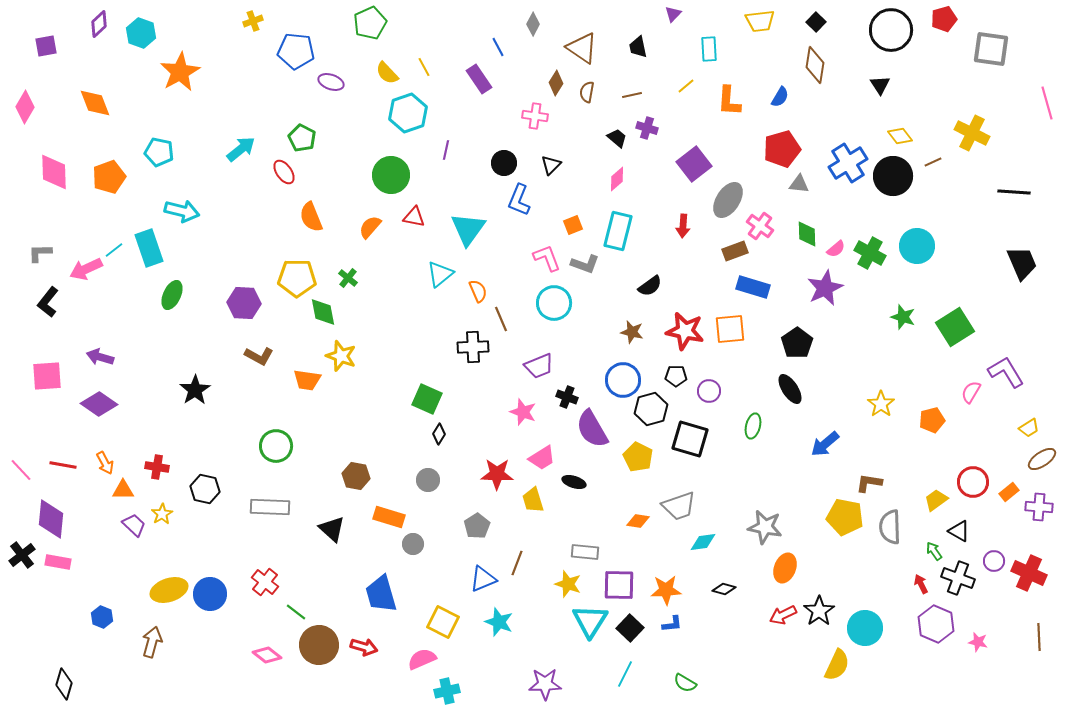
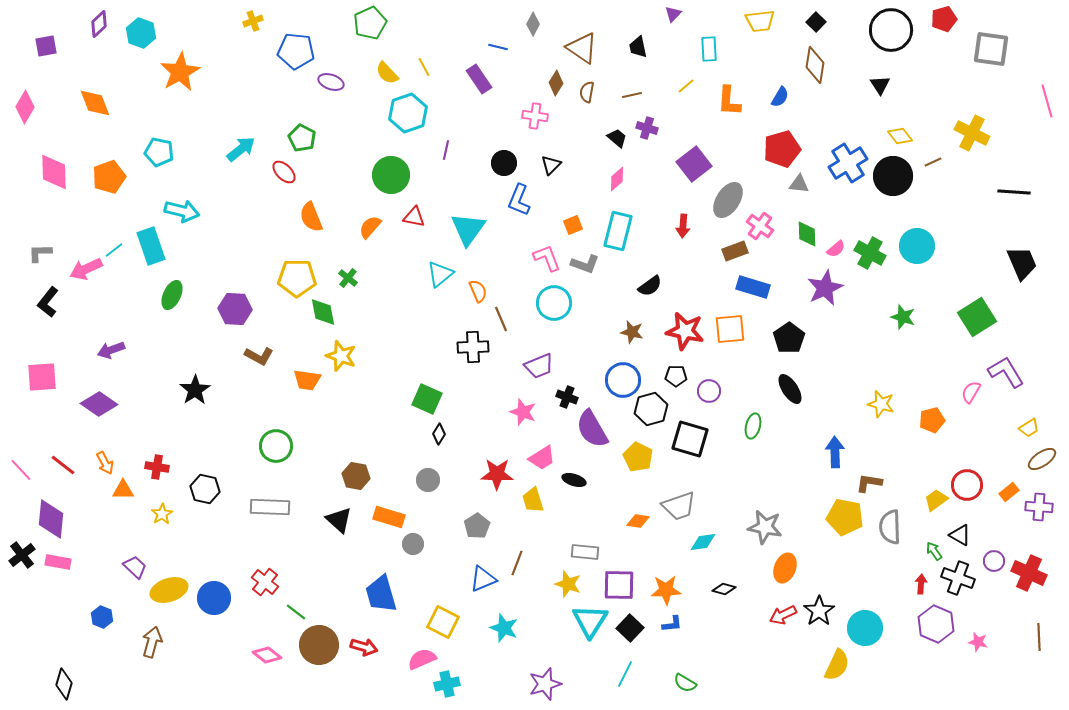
blue line at (498, 47): rotated 48 degrees counterclockwise
pink line at (1047, 103): moved 2 px up
red ellipse at (284, 172): rotated 10 degrees counterclockwise
cyan rectangle at (149, 248): moved 2 px right, 2 px up
purple hexagon at (244, 303): moved 9 px left, 6 px down
green square at (955, 327): moved 22 px right, 10 px up
black pentagon at (797, 343): moved 8 px left, 5 px up
purple arrow at (100, 357): moved 11 px right, 7 px up; rotated 36 degrees counterclockwise
pink square at (47, 376): moved 5 px left, 1 px down
yellow star at (881, 404): rotated 20 degrees counterclockwise
blue arrow at (825, 444): moved 10 px right, 8 px down; rotated 128 degrees clockwise
red line at (63, 465): rotated 28 degrees clockwise
black ellipse at (574, 482): moved 2 px up
red circle at (973, 482): moved 6 px left, 3 px down
purple trapezoid at (134, 525): moved 1 px right, 42 px down
black triangle at (332, 529): moved 7 px right, 9 px up
black triangle at (959, 531): moved 1 px right, 4 px down
red arrow at (921, 584): rotated 30 degrees clockwise
blue circle at (210, 594): moved 4 px right, 4 px down
cyan star at (499, 622): moved 5 px right, 6 px down
purple star at (545, 684): rotated 16 degrees counterclockwise
cyan cross at (447, 691): moved 7 px up
